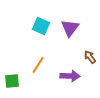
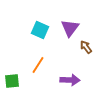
cyan square: moved 1 px left, 4 px down
brown arrow: moved 4 px left, 10 px up
purple arrow: moved 4 px down
